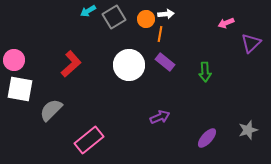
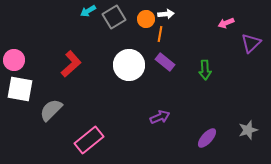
green arrow: moved 2 px up
